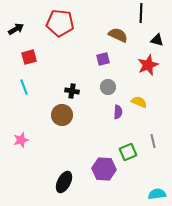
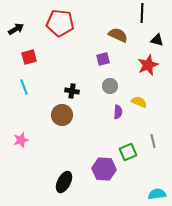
black line: moved 1 px right
gray circle: moved 2 px right, 1 px up
